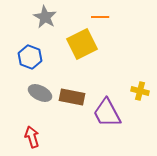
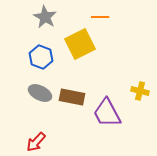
yellow square: moved 2 px left
blue hexagon: moved 11 px right
red arrow: moved 4 px right, 5 px down; rotated 120 degrees counterclockwise
